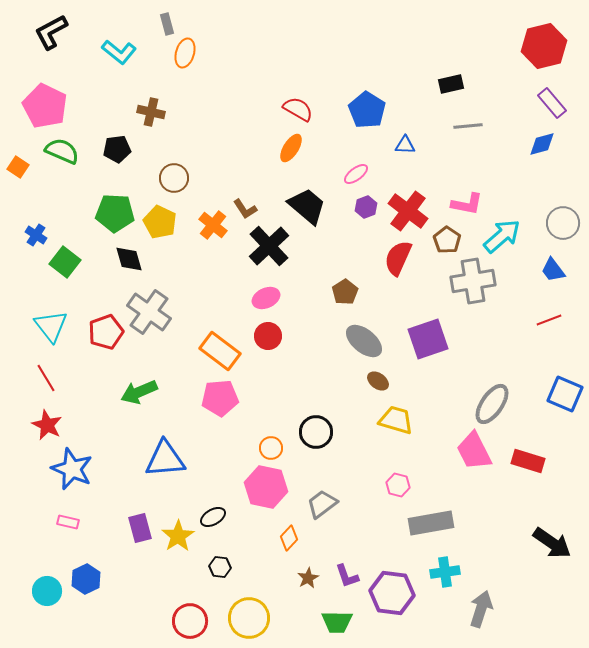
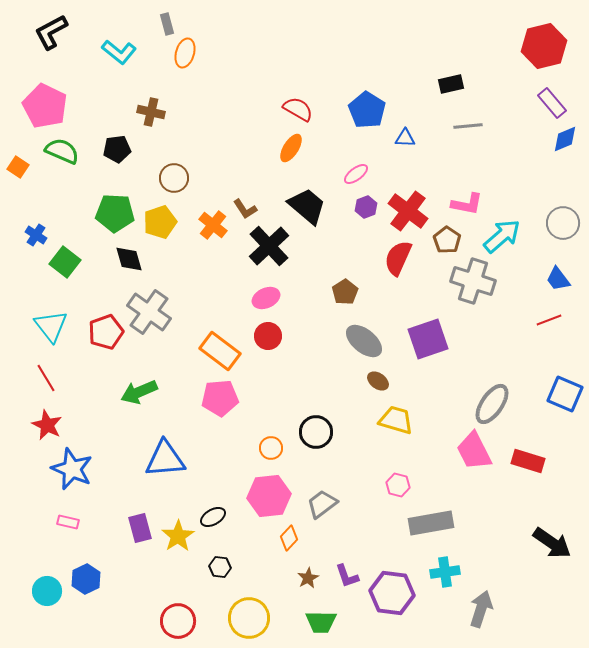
blue diamond at (542, 144): moved 23 px right, 5 px up; rotated 8 degrees counterclockwise
blue triangle at (405, 145): moved 7 px up
yellow pentagon at (160, 222): rotated 28 degrees clockwise
blue trapezoid at (553, 270): moved 5 px right, 9 px down
gray cross at (473, 281): rotated 27 degrees clockwise
pink hexagon at (266, 487): moved 3 px right, 9 px down; rotated 18 degrees counterclockwise
red circle at (190, 621): moved 12 px left
green trapezoid at (337, 622): moved 16 px left
